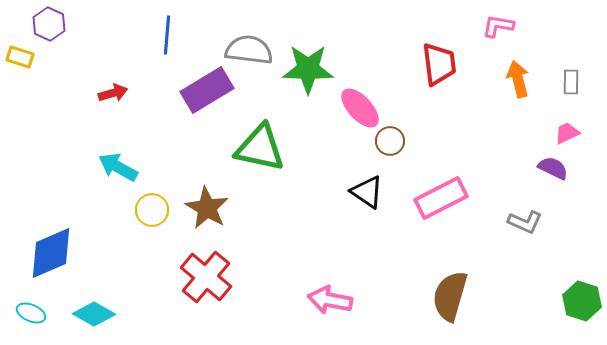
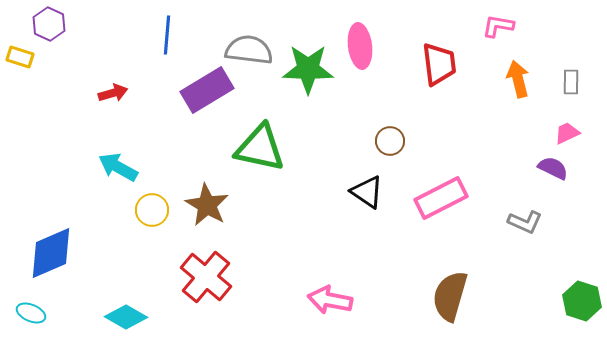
pink ellipse: moved 62 px up; rotated 36 degrees clockwise
brown star: moved 3 px up
cyan diamond: moved 32 px right, 3 px down
